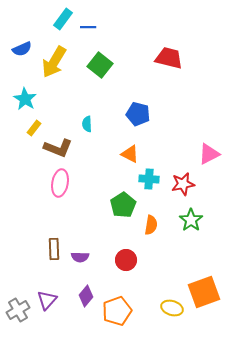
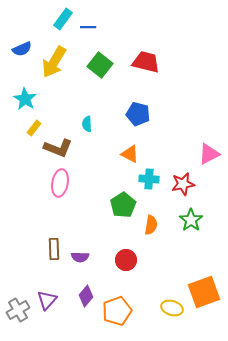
red trapezoid: moved 23 px left, 4 px down
